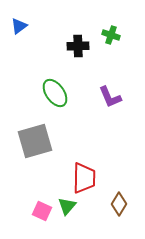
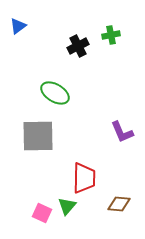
blue triangle: moved 1 px left
green cross: rotated 30 degrees counterclockwise
black cross: rotated 25 degrees counterclockwise
green ellipse: rotated 24 degrees counterclockwise
purple L-shape: moved 12 px right, 35 px down
gray square: moved 3 px right, 5 px up; rotated 15 degrees clockwise
brown diamond: rotated 65 degrees clockwise
pink square: moved 2 px down
